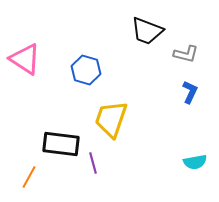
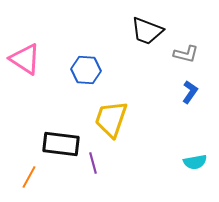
blue hexagon: rotated 12 degrees counterclockwise
blue L-shape: rotated 10 degrees clockwise
